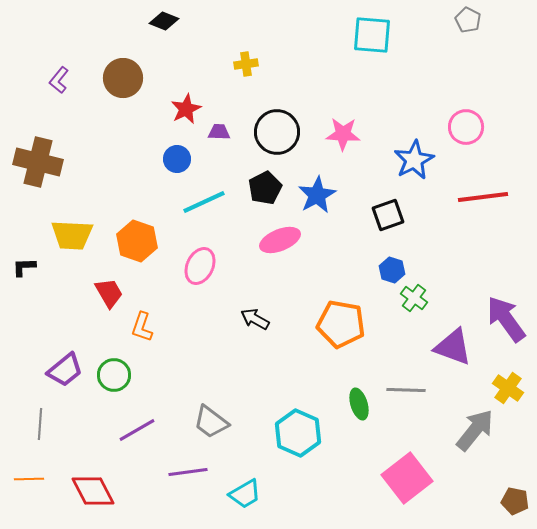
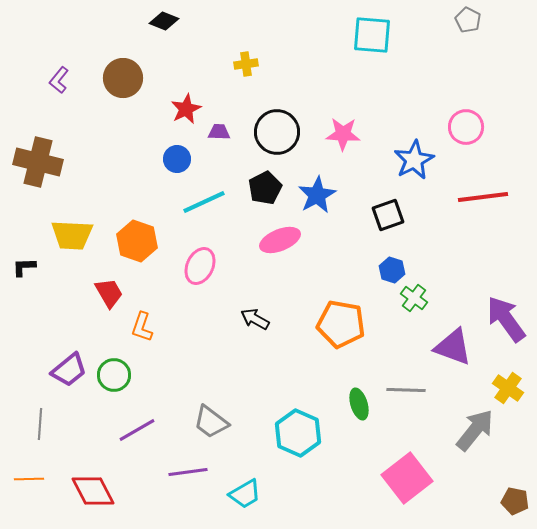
purple trapezoid at (65, 370): moved 4 px right
